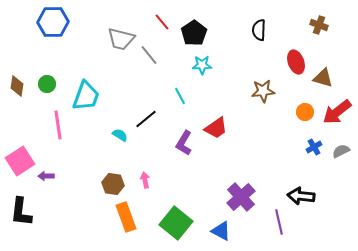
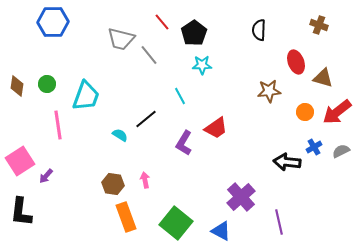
brown star: moved 6 px right
purple arrow: rotated 49 degrees counterclockwise
black arrow: moved 14 px left, 34 px up
